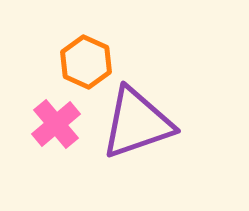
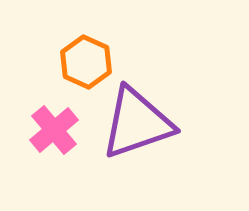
pink cross: moved 2 px left, 6 px down
